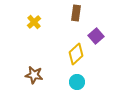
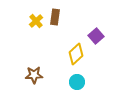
brown rectangle: moved 21 px left, 4 px down
yellow cross: moved 2 px right, 1 px up
brown star: rotated 12 degrees counterclockwise
